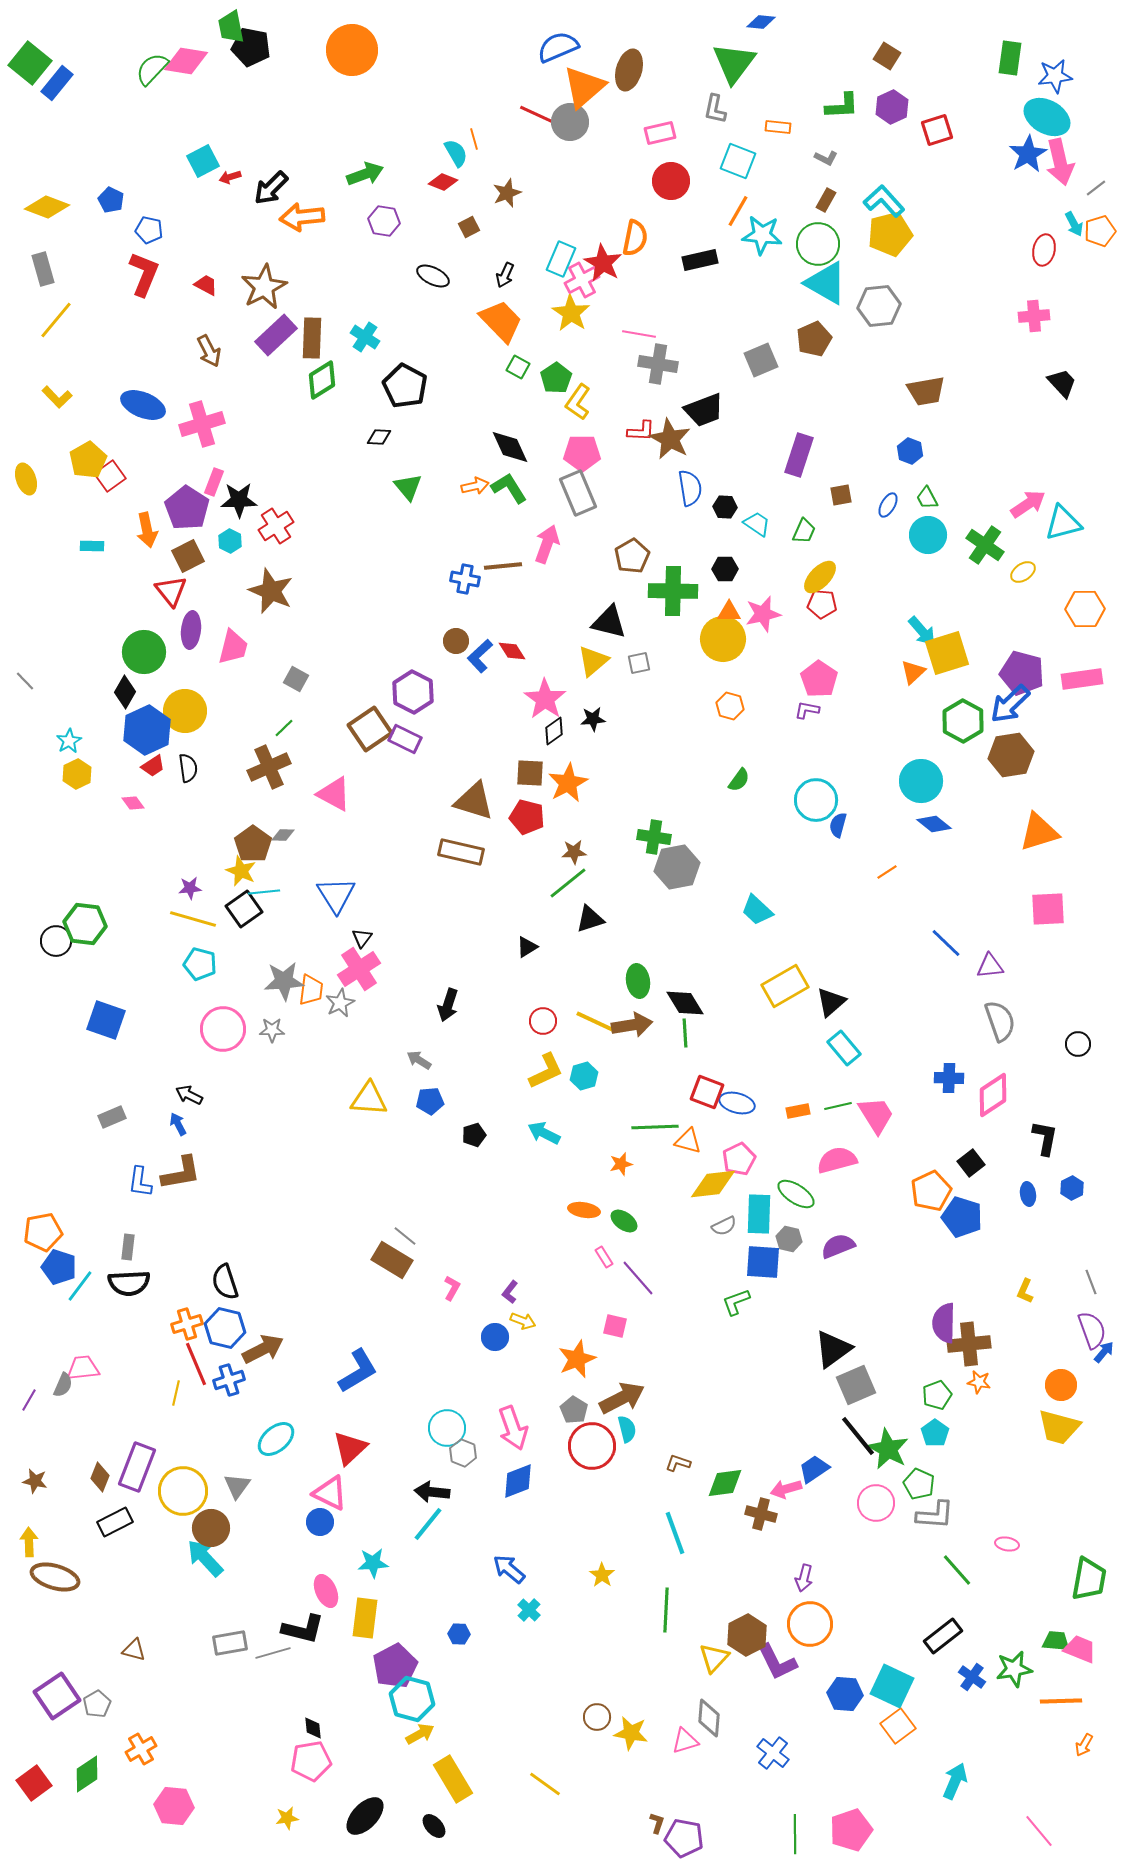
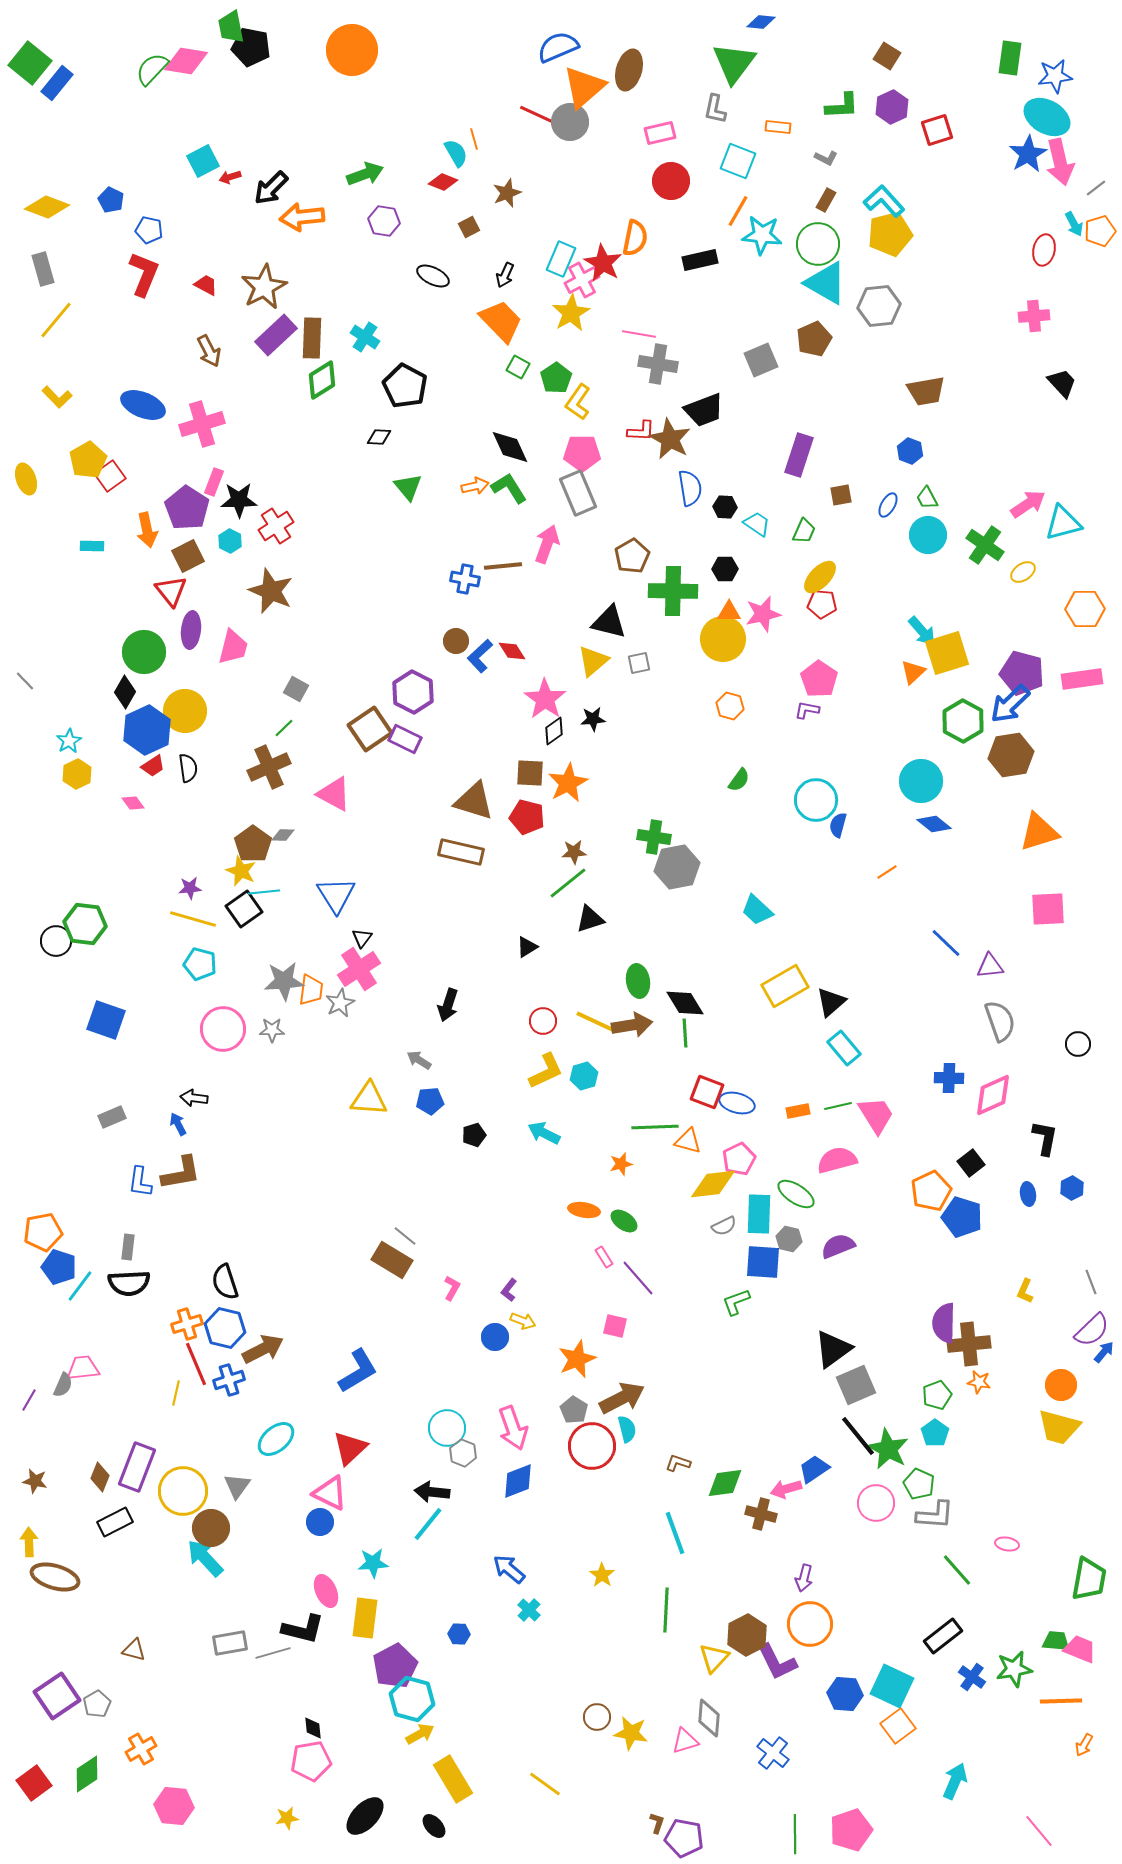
yellow star at (571, 313): rotated 9 degrees clockwise
gray square at (296, 679): moved 10 px down
black arrow at (189, 1095): moved 5 px right, 3 px down; rotated 20 degrees counterclockwise
pink diamond at (993, 1095): rotated 9 degrees clockwise
purple L-shape at (510, 1292): moved 1 px left, 2 px up
purple semicircle at (1092, 1330): rotated 66 degrees clockwise
